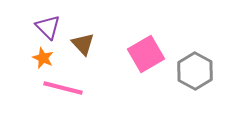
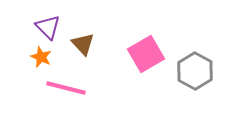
orange star: moved 2 px left, 1 px up
pink line: moved 3 px right
